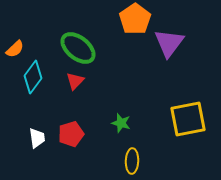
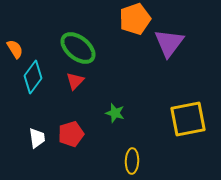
orange pentagon: rotated 16 degrees clockwise
orange semicircle: rotated 78 degrees counterclockwise
green star: moved 6 px left, 10 px up
